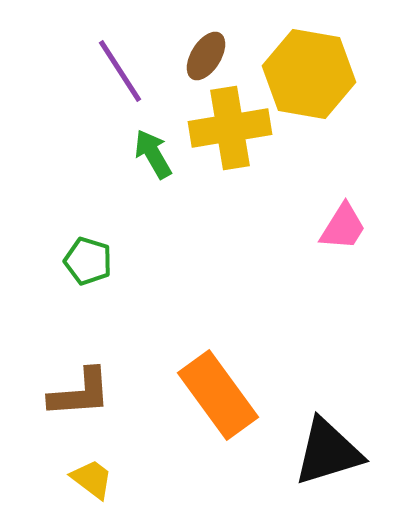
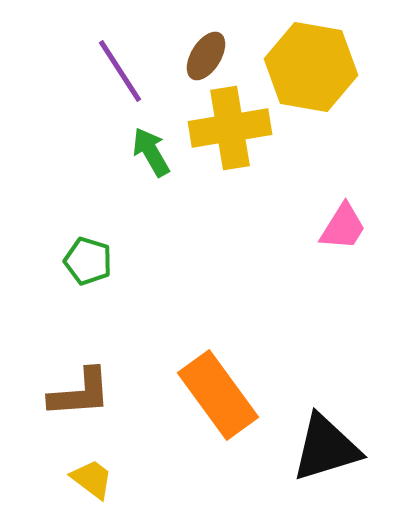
yellow hexagon: moved 2 px right, 7 px up
green arrow: moved 2 px left, 2 px up
black triangle: moved 2 px left, 4 px up
